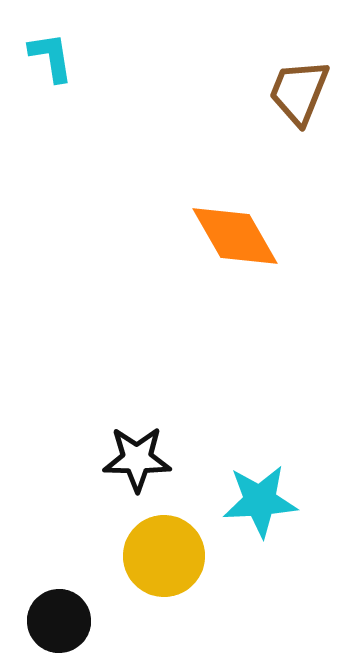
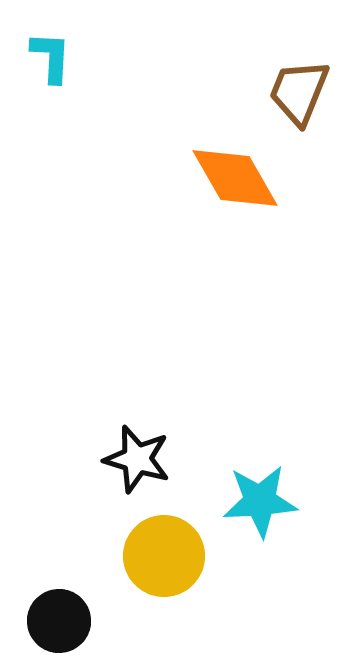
cyan L-shape: rotated 12 degrees clockwise
orange diamond: moved 58 px up
black star: rotated 16 degrees clockwise
